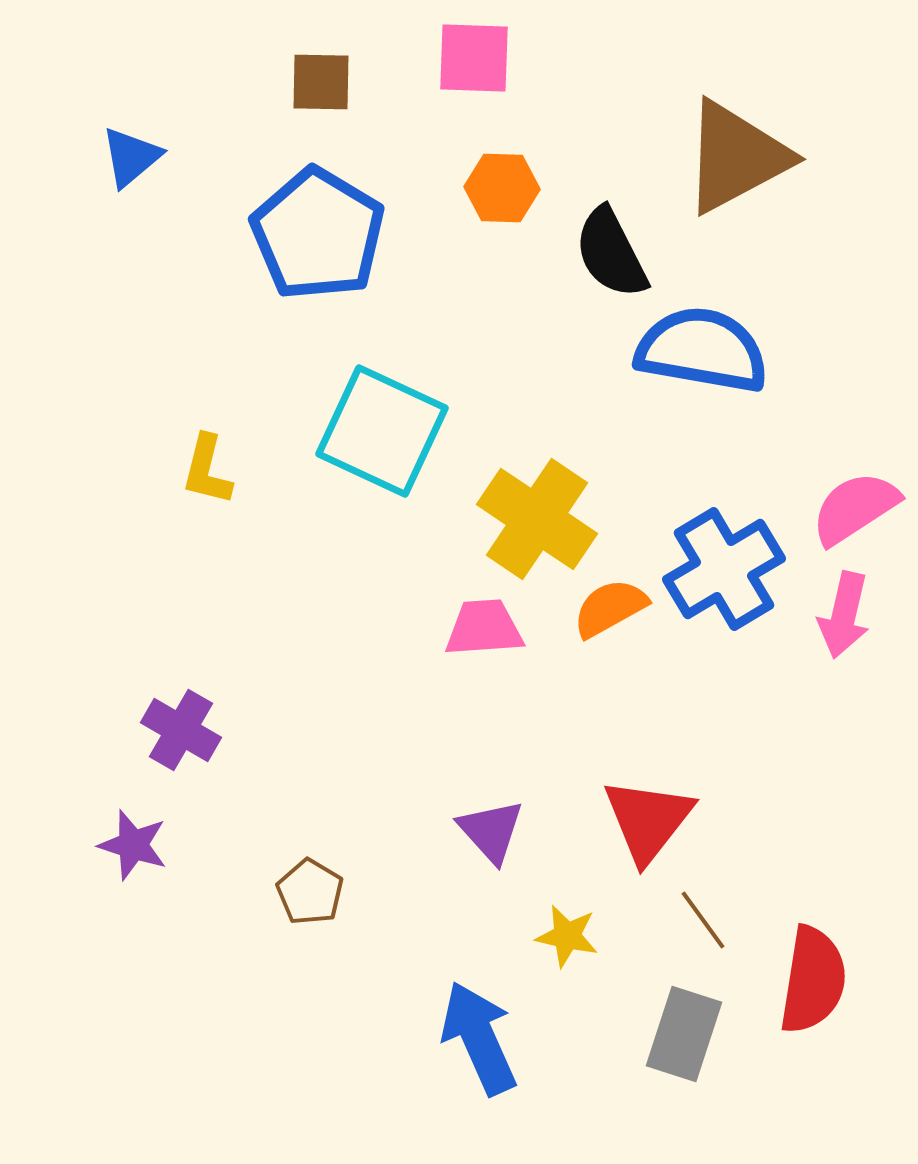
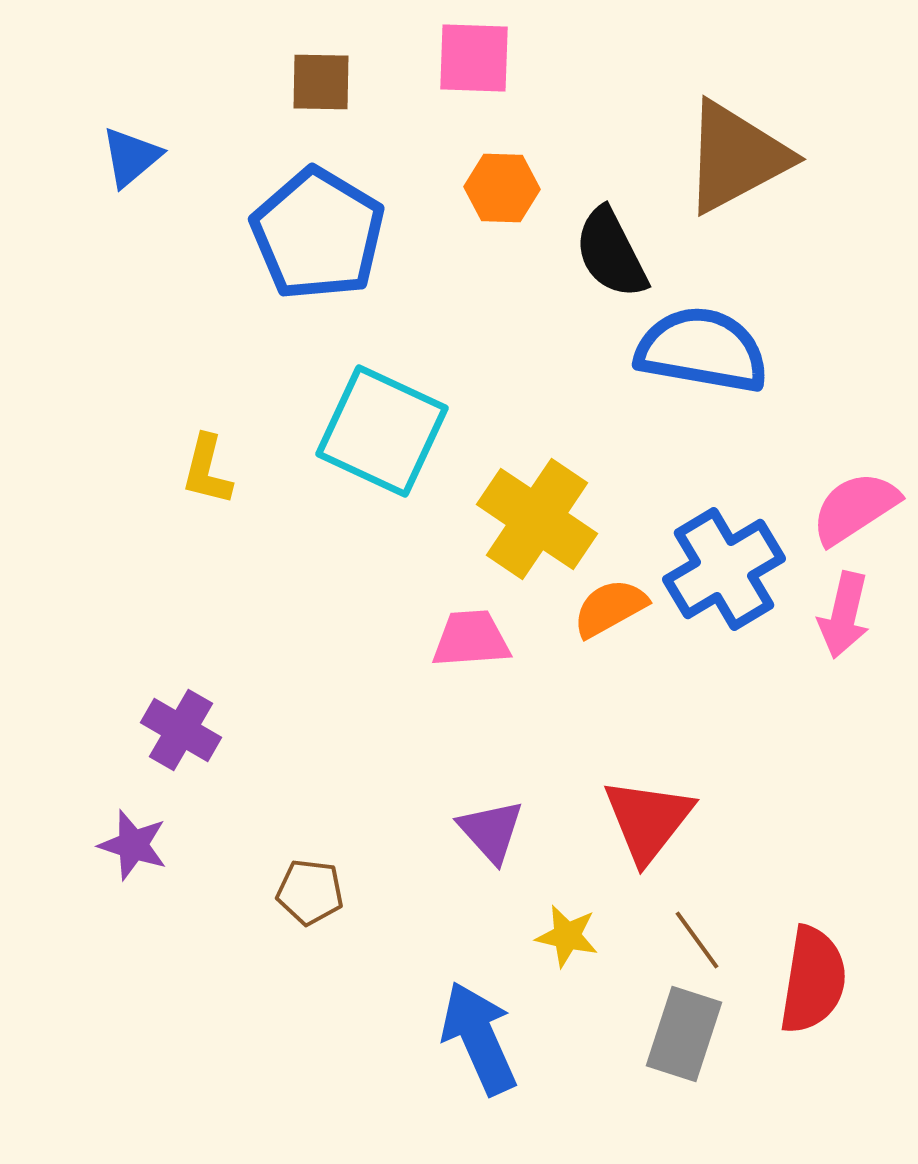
pink trapezoid: moved 13 px left, 11 px down
brown pentagon: rotated 24 degrees counterclockwise
brown line: moved 6 px left, 20 px down
